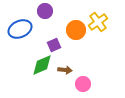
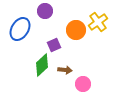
blue ellipse: rotated 35 degrees counterclockwise
green diamond: rotated 20 degrees counterclockwise
